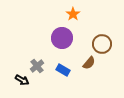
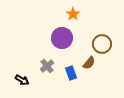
gray cross: moved 10 px right
blue rectangle: moved 8 px right, 3 px down; rotated 40 degrees clockwise
